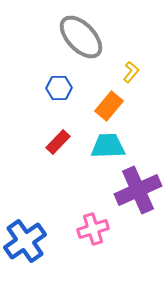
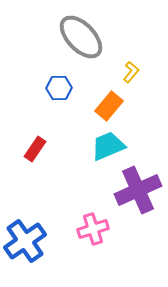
red rectangle: moved 23 px left, 7 px down; rotated 10 degrees counterclockwise
cyan trapezoid: rotated 21 degrees counterclockwise
